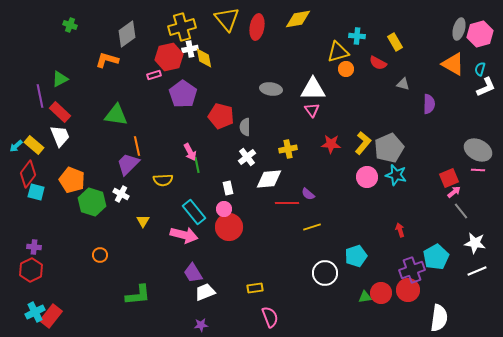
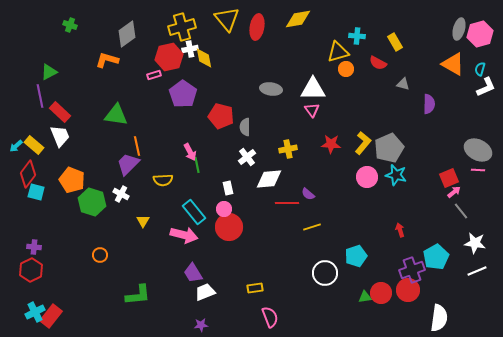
green triangle at (60, 79): moved 11 px left, 7 px up
